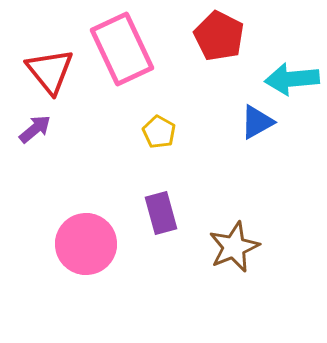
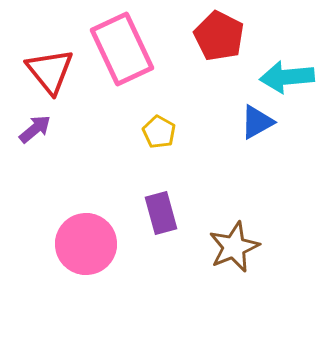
cyan arrow: moved 5 px left, 2 px up
